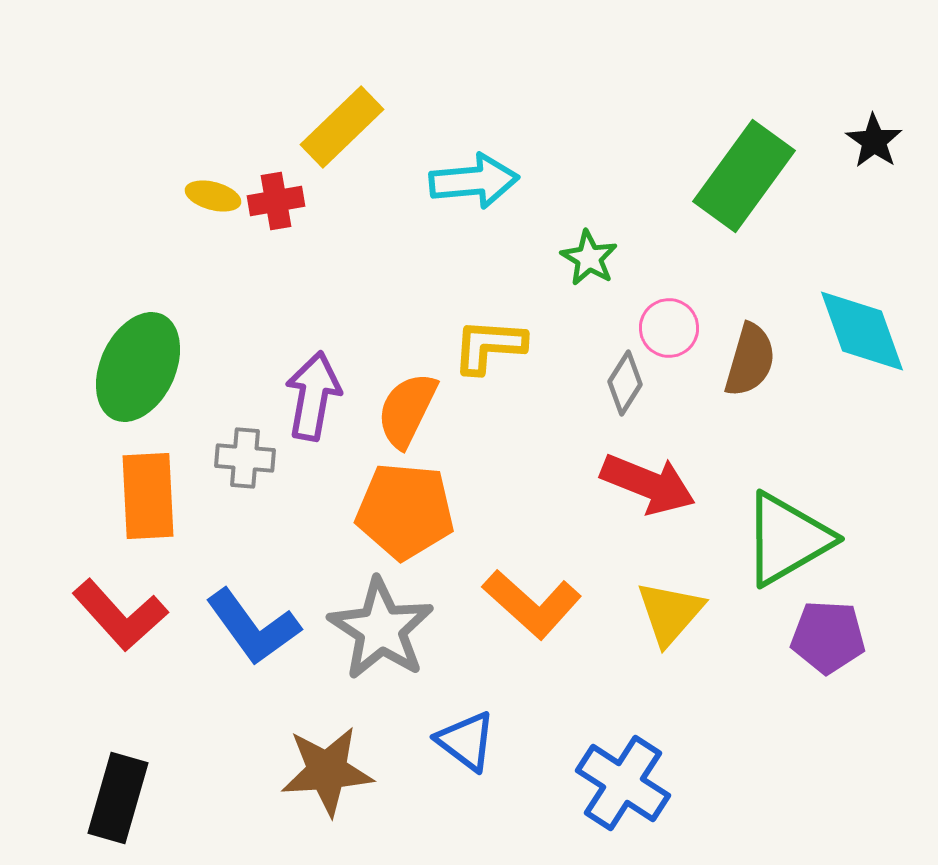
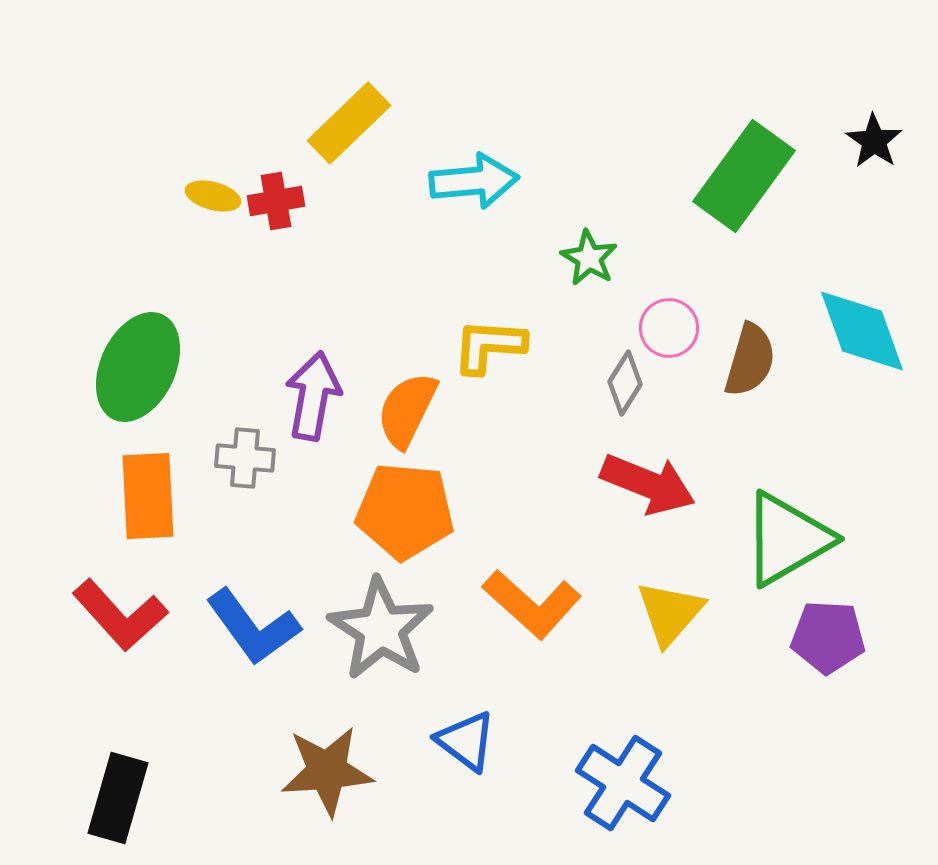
yellow rectangle: moved 7 px right, 4 px up
